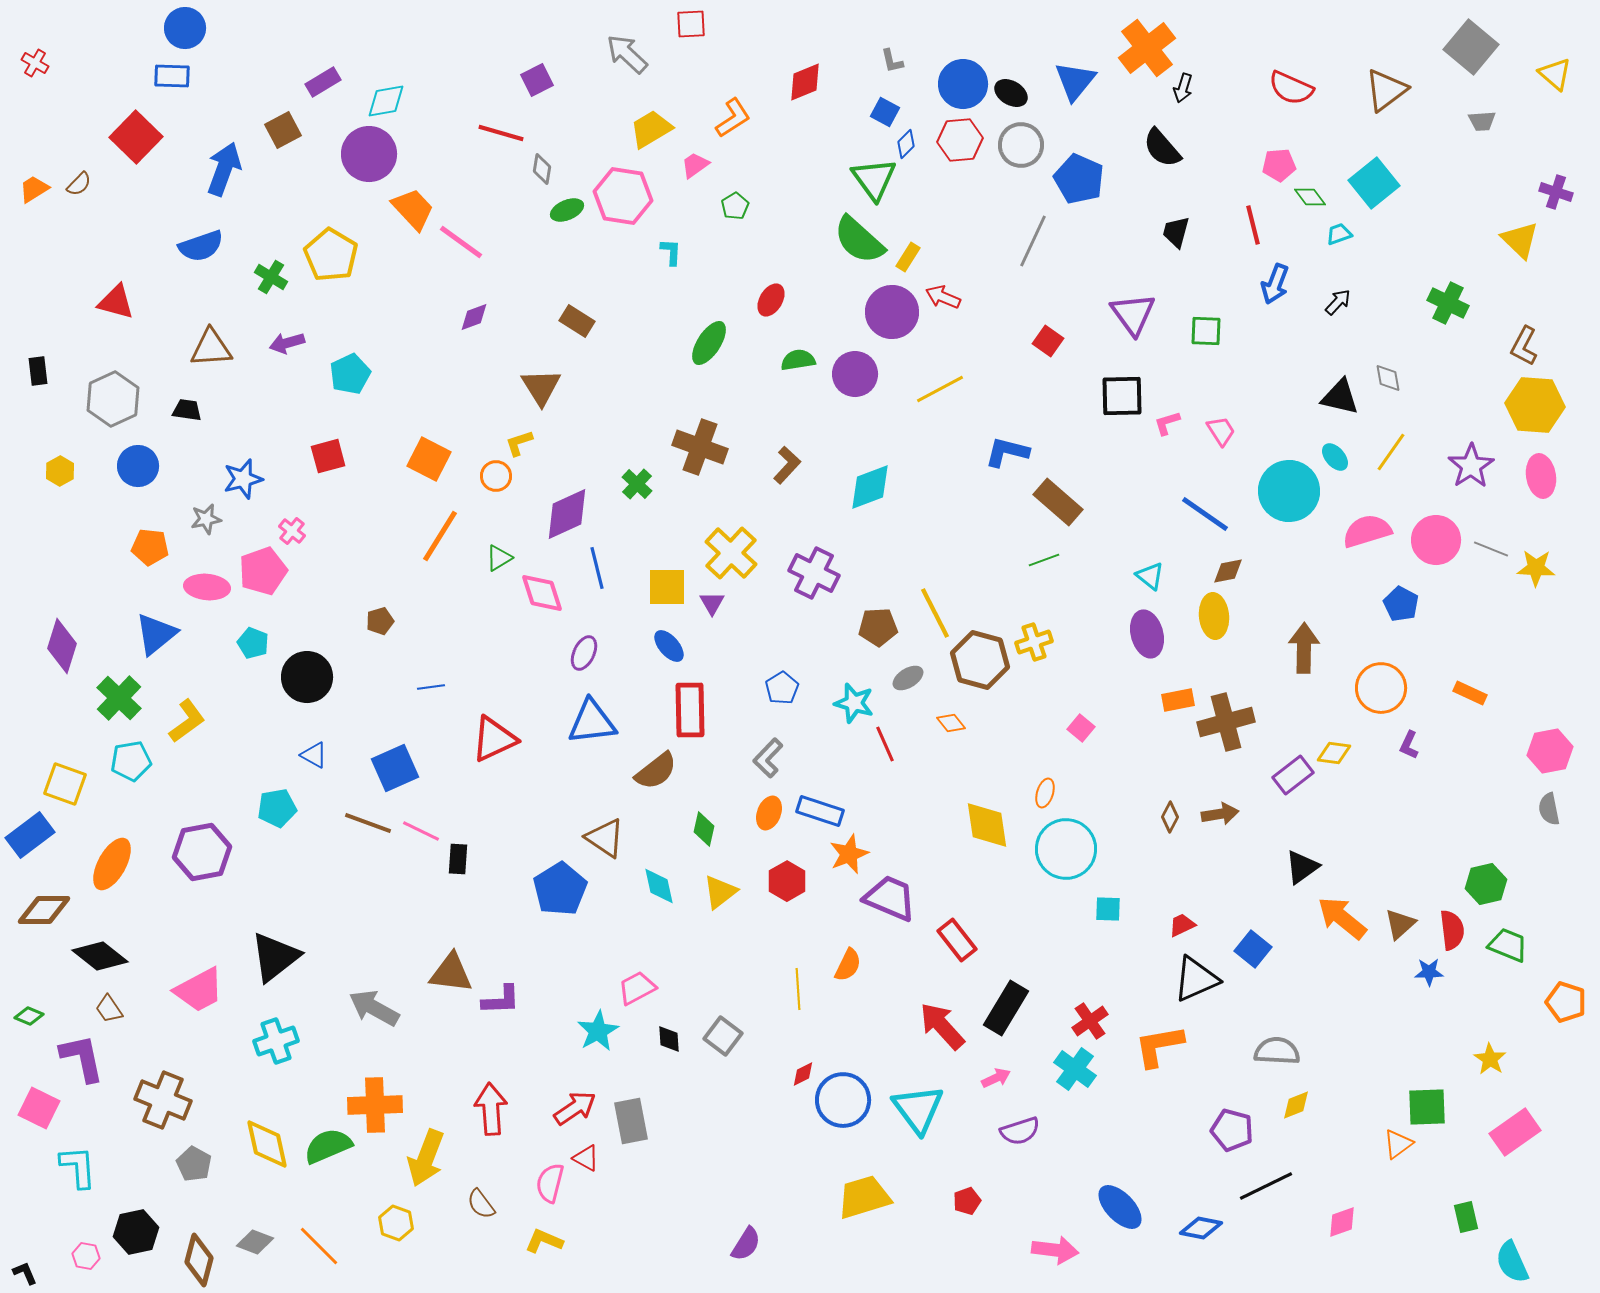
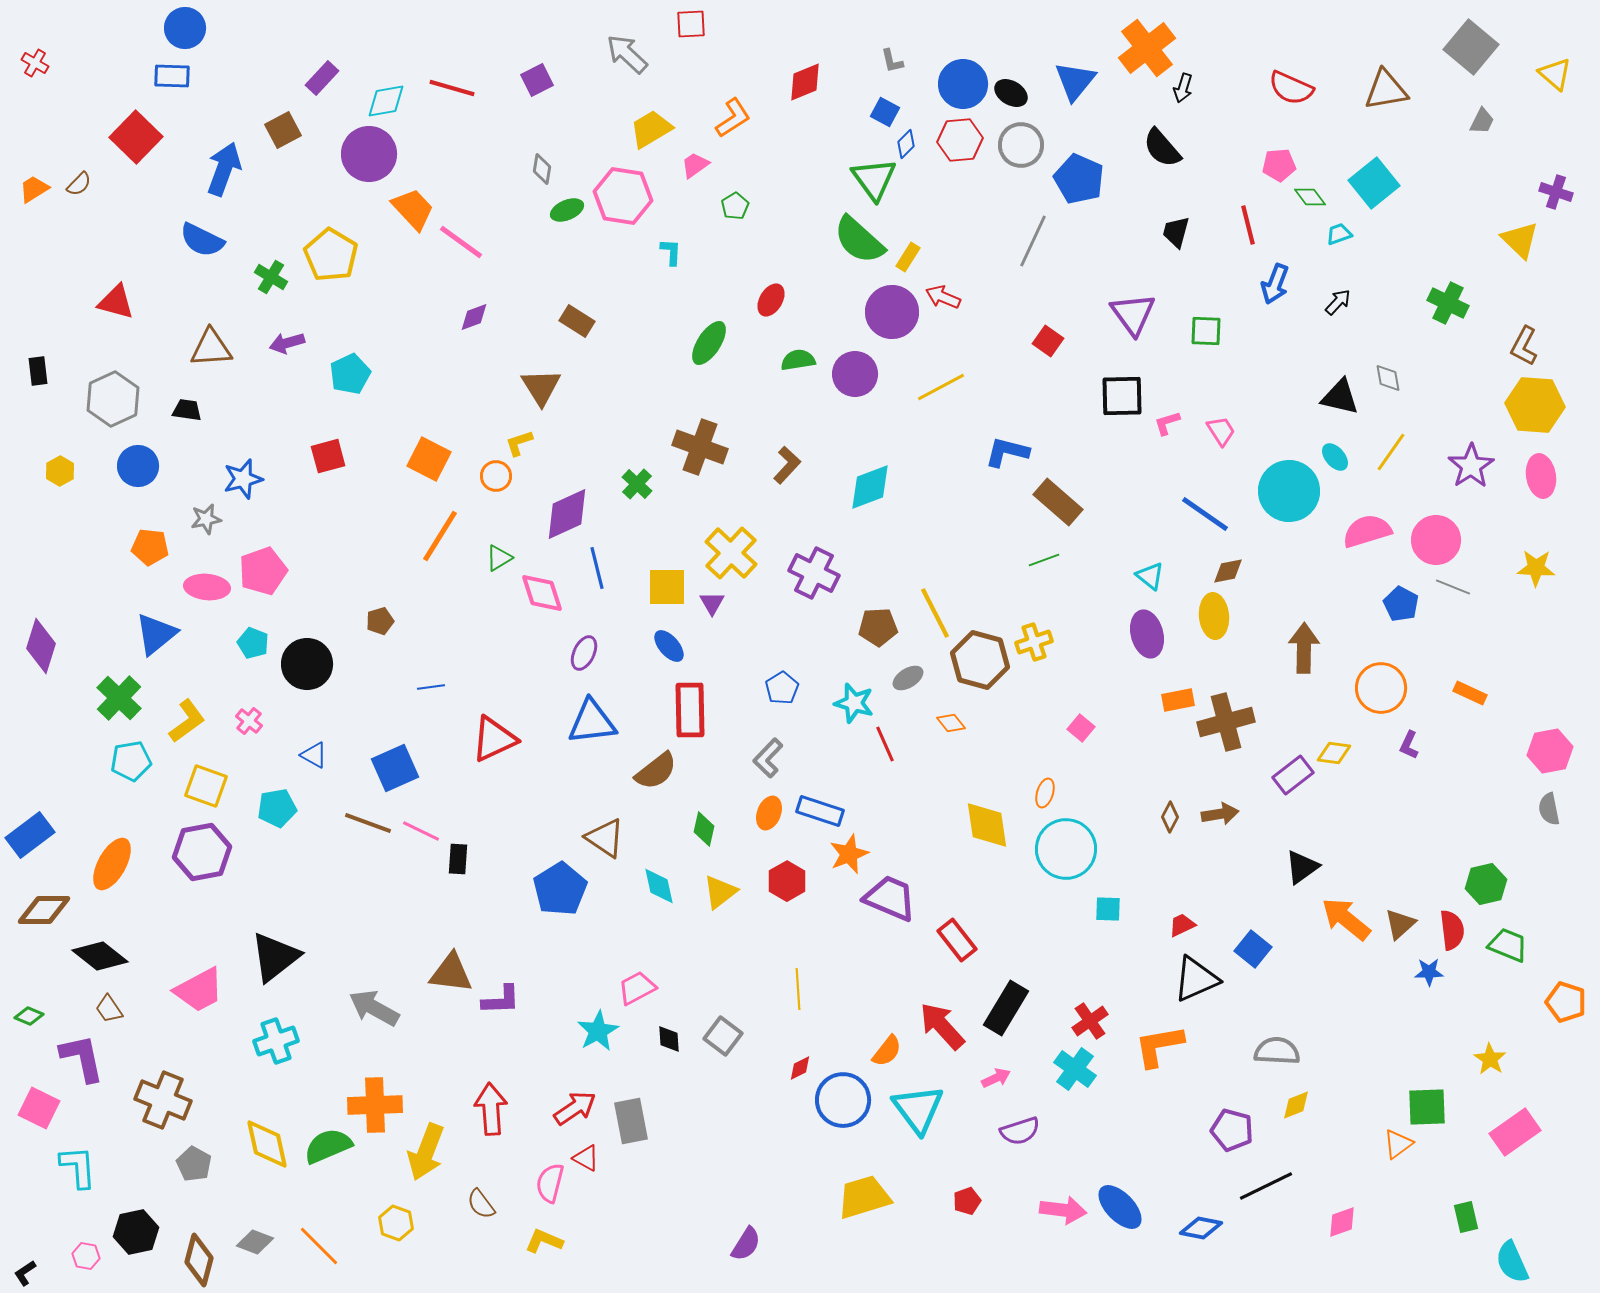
purple rectangle at (323, 82): moved 1 px left, 4 px up; rotated 16 degrees counterclockwise
brown triangle at (1386, 90): rotated 27 degrees clockwise
gray trapezoid at (1482, 121): rotated 60 degrees counterclockwise
red line at (501, 133): moved 49 px left, 45 px up
red line at (1253, 225): moved 5 px left
blue semicircle at (201, 246): moved 1 px right, 6 px up; rotated 45 degrees clockwise
yellow line at (940, 389): moved 1 px right, 2 px up
pink cross at (292, 531): moved 43 px left, 190 px down
gray line at (1491, 549): moved 38 px left, 38 px down
purple diamond at (62, 646): moved 21 px left
black circle at (307, 677): moved 13 px up
yellow square at (65, 784): moved 141 px right, 2 px down
orange arrow at (1342, 918): moved 4 px right, 1 px down
orange semicircle at (848, 965): moved 39 px right, 86 px down; rotated 12 degrees clockwise
red diamond at (803, 1074): moved 3 px left, 6 px up
yellow arrow at (426, 1158): moved 6 px up
pink arrow at (1055, 1250): moved 8 px right, 40 px up
black L-shape at (25, 1273): rotated 100 degrees counterclockwise
